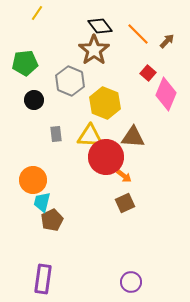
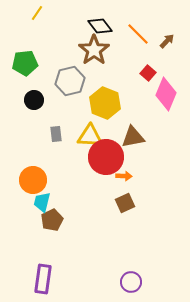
gray hexagon: rotated 24 degrees clockwise
brown triangle: rotated 15 degrees counterclockwise
orange arrow: rotated 35 degrees counterclockwise
